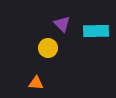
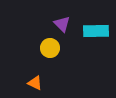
yellow circle: moved 2 px right
orange triangle: moved 1 px left; rotated 21 degrees clockwise
